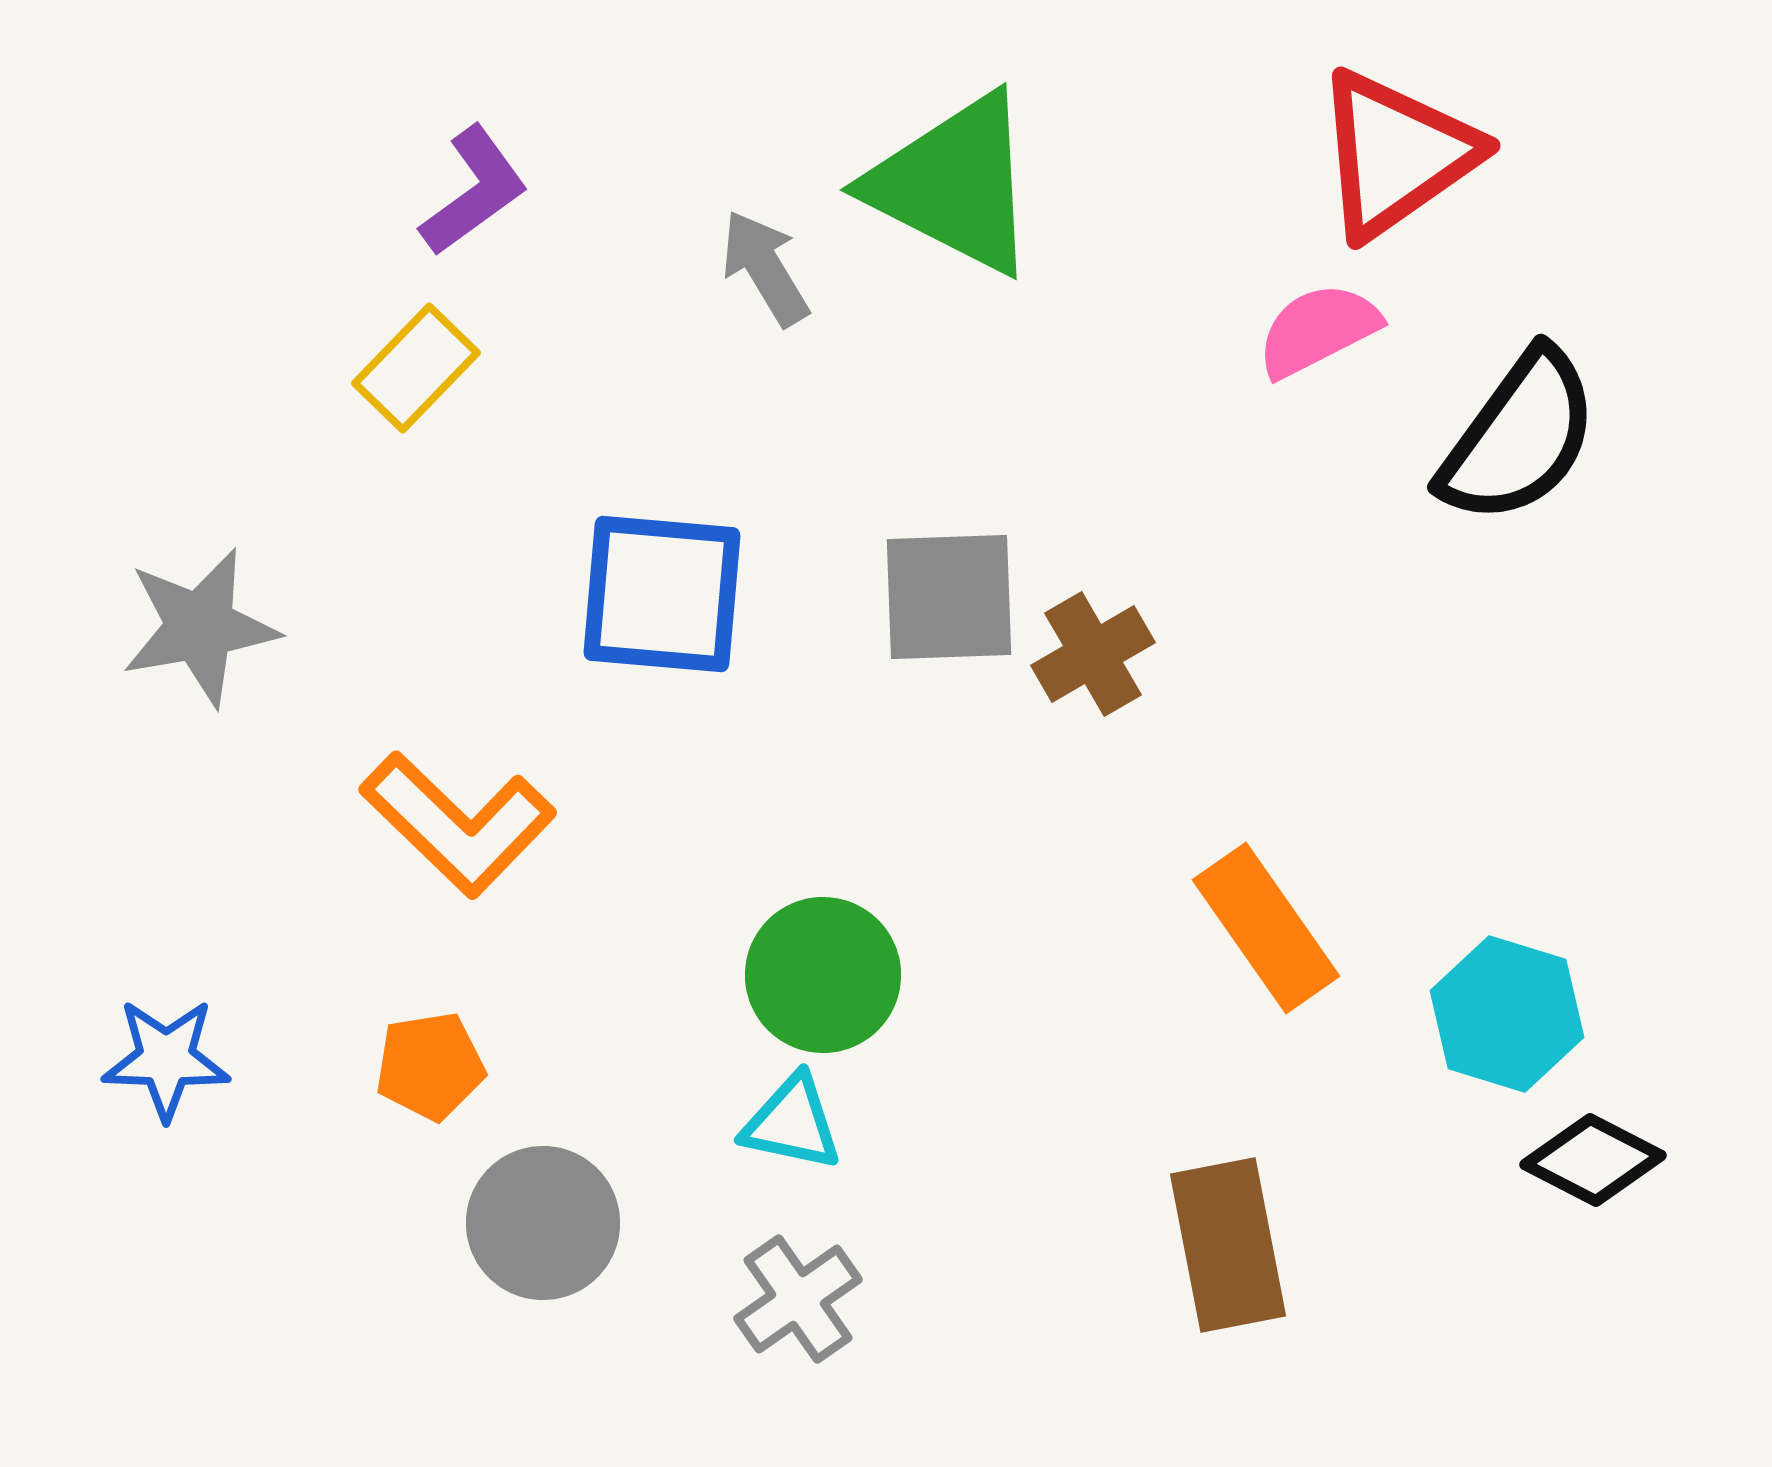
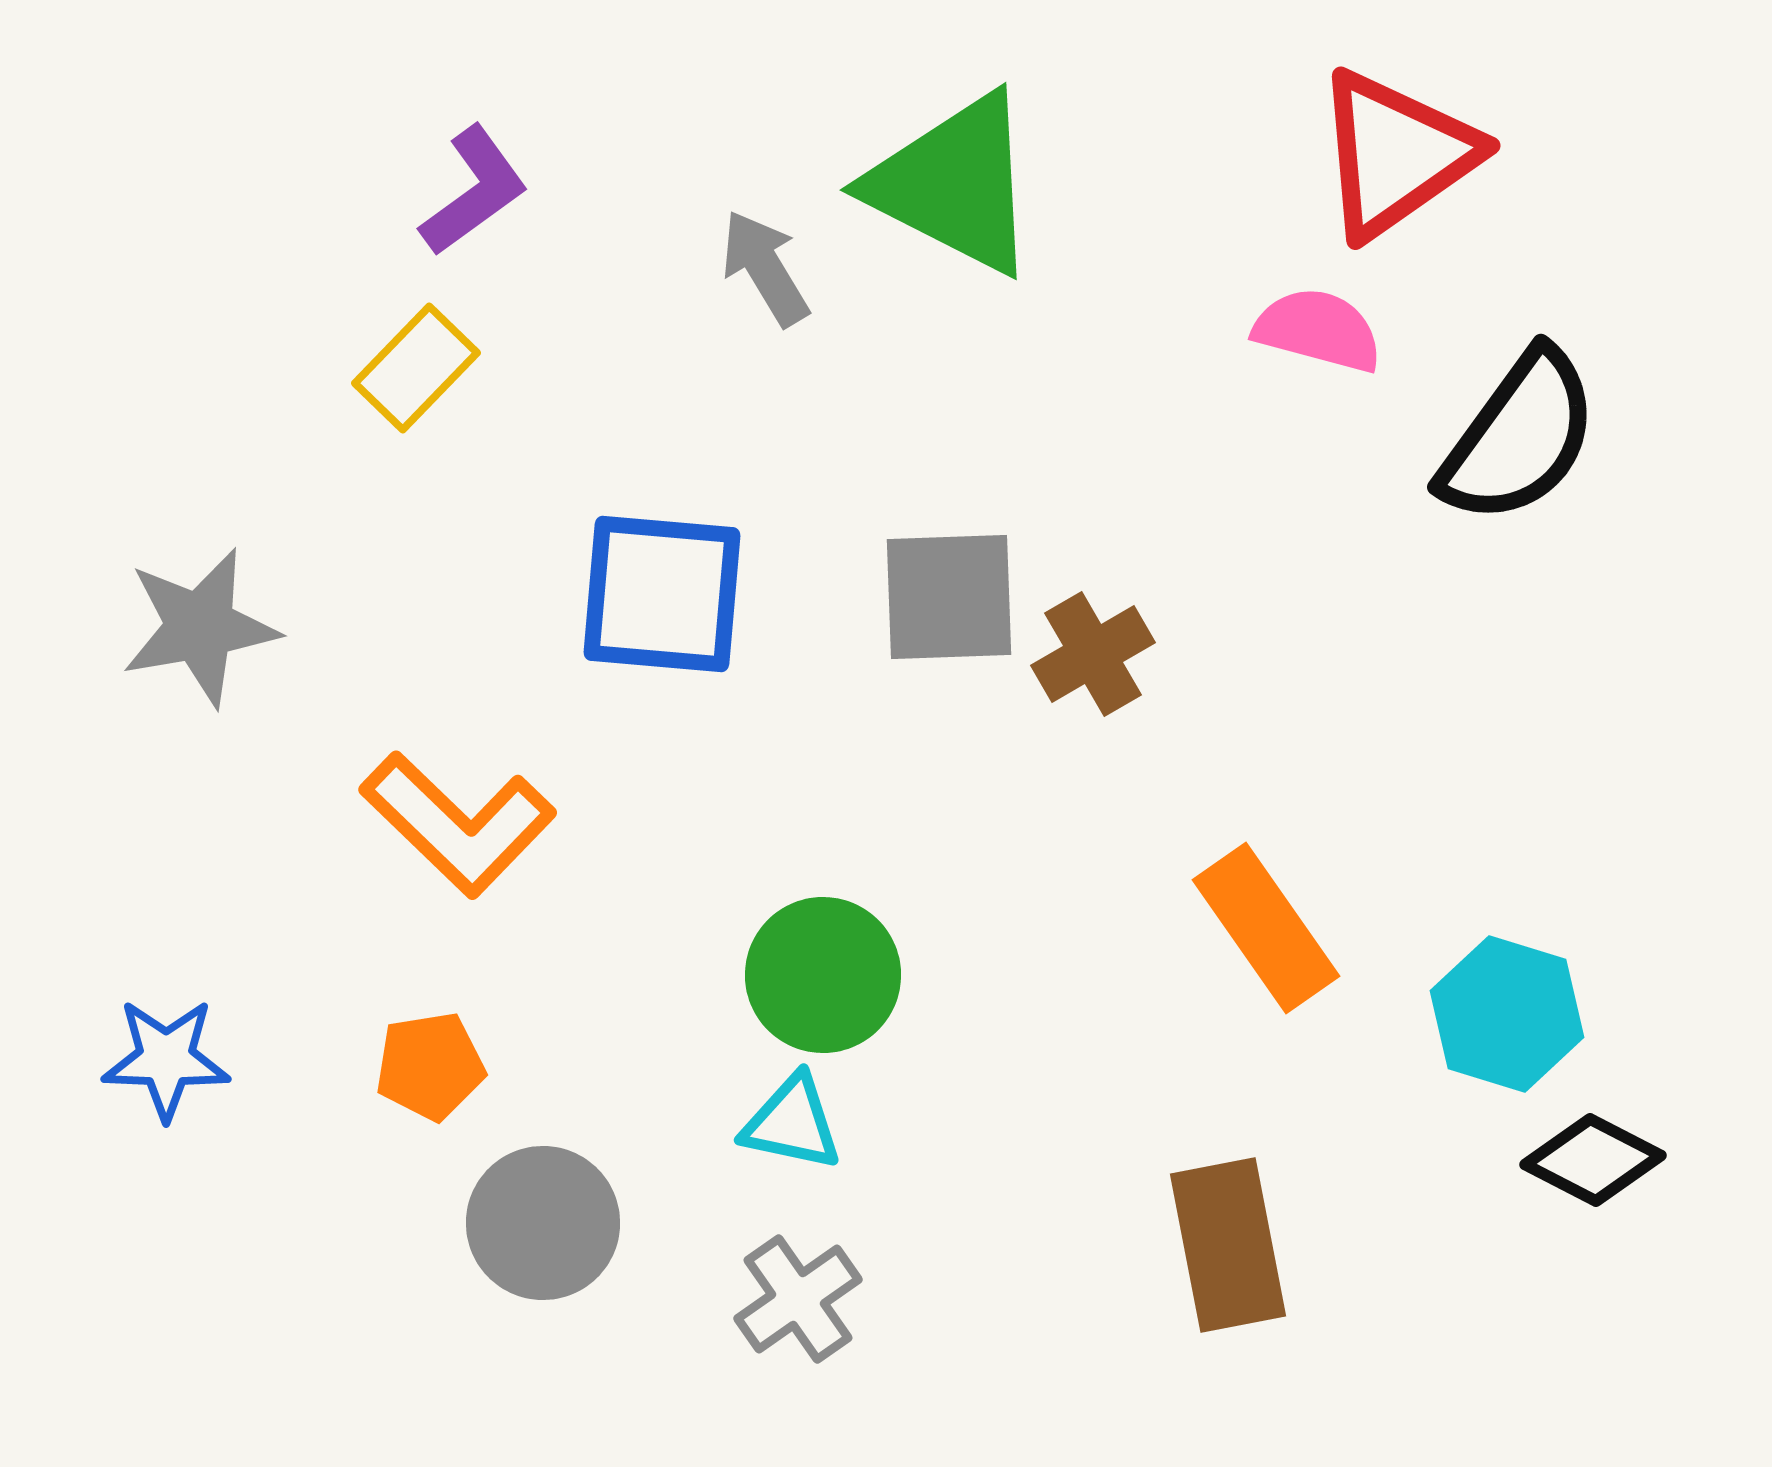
pink semicircle: rotated 42 degrees clockwise
